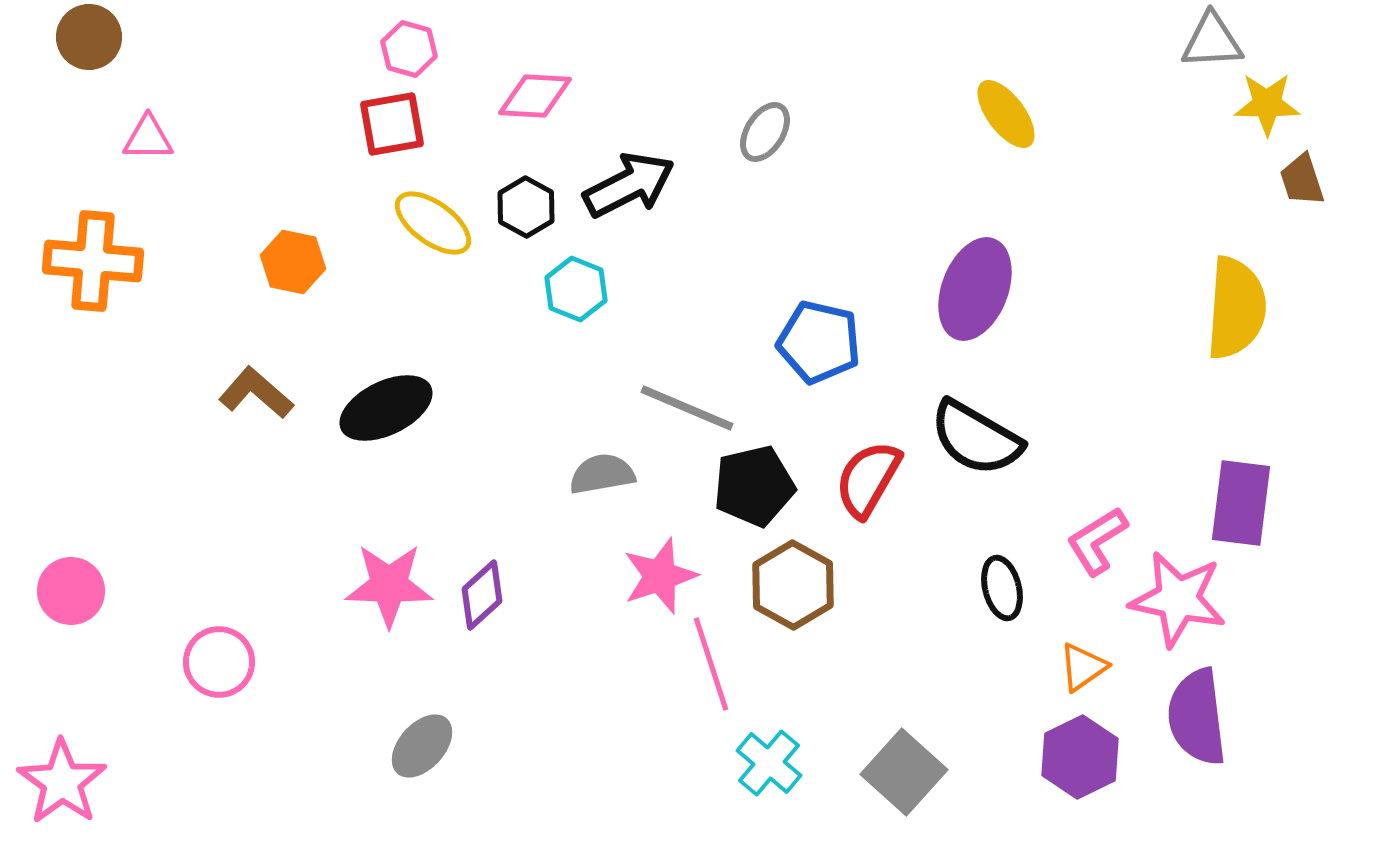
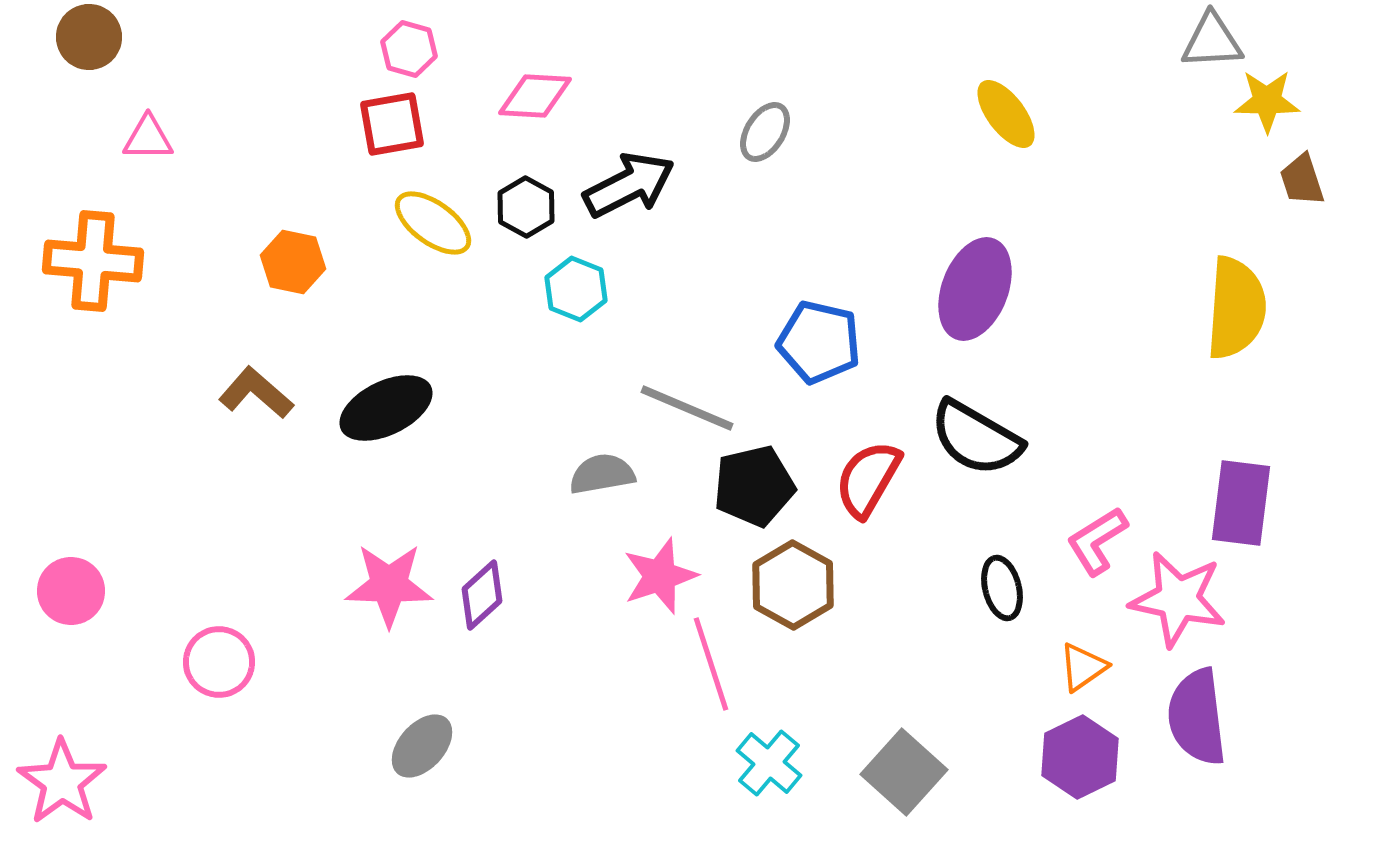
yellow star at (1267, 104): moved 3 px up
